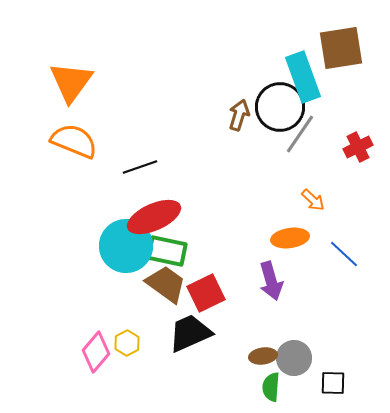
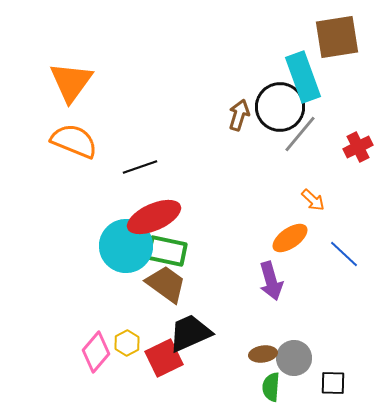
brown square: moved 4 px left, 11 px up
gray line: rotated 6 degrees clockwise
orange ellipse: rotated 27 degrees counterclockwise
red square: moved 42 px left, 65 px down
brown ellipse: moved 2 px up
